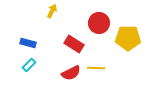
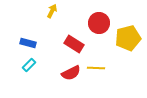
yellow pentagon: rotated 15 degrees counterclockwise
